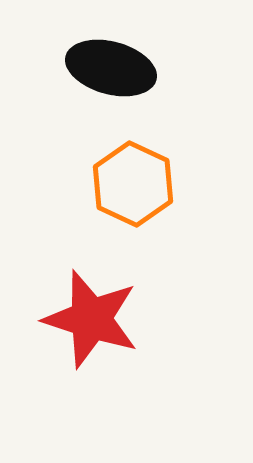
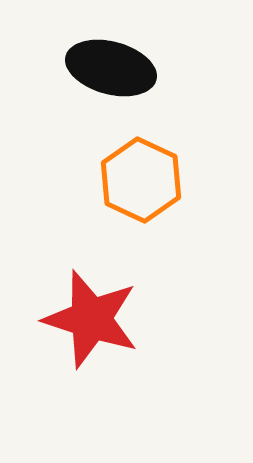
orange hexagon: moved 8 px right, 4 px up
